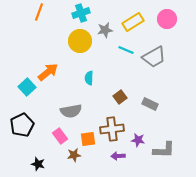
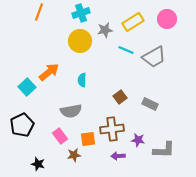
orange arrow: moved 1 px right
cyan semicircle: moved 7 px left, 2 px down
